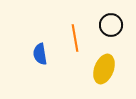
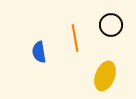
blue semicircle: moved 1 px left, 2 px up
yellow ellipse: moved 1 px right, 7 px down
